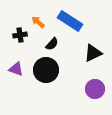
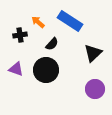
black triangle: rotated 18 degrees counterclockwise
